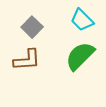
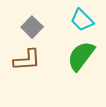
green semicircle: moved 1 px right; rotated 8 degrees counterclockwise
